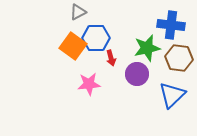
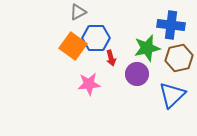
brown hexagon: rotated 20 degrees counterclockwise
